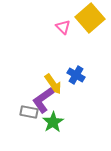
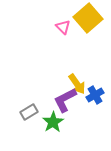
yellow square: moved 2 px left
blue cross: moved 19 px right, 20 px down; rotated 30 degrees clockwise
yellow arrow: moved 24 px right
purple L-shape: moved 22 px right; rotated 8 degrees clockwise
gray rectangle: rotated 42 degrees counterclockwise
